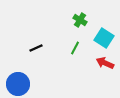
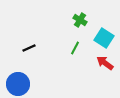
black line: moved 7 px left
red arrow: rotated 12 degrees clockwise
